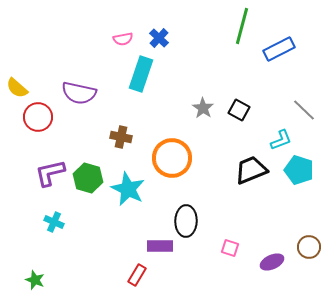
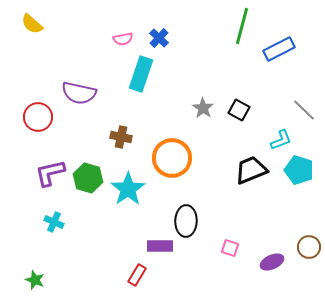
yellow semicircle: moved 15 px right, 64 px up
cyan star: rotated 12 degrees clockwise
